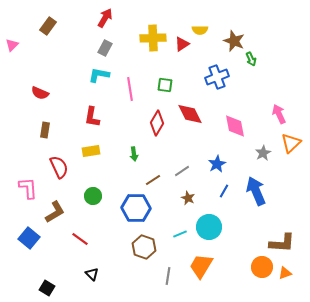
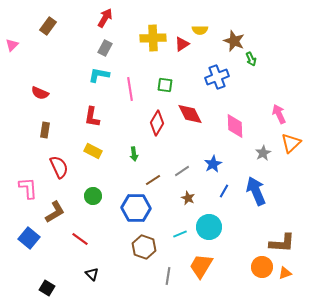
pink diamond at (235, 126): rotated 10 degrees clockwise
yellow rectangle at (91, 151): moved 2 px right; rotated 36 degrees clockwise
blue star at (217, 164): moved 4 px left
